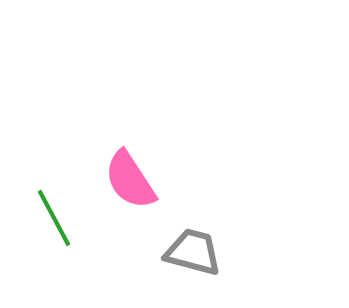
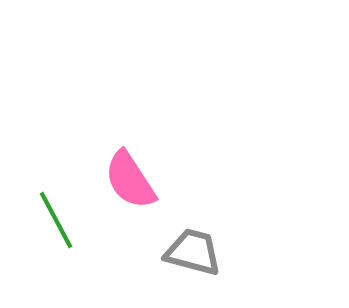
green line: moved 2 px right, 2 px down
